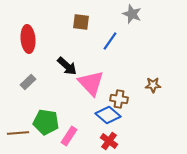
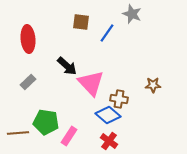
blue line: moved 3 px left, 8 px up
